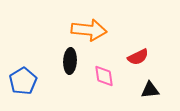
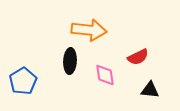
pink diamond: moved 1 px right, 1 px up
black triangle: rotated 12 degrees clockwise
